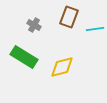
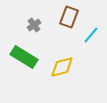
gray cross: rotated 24 degrees clockwise
cyan line: moved 4 px left, 6 px down; rotated 42 degrees counterclockwise
